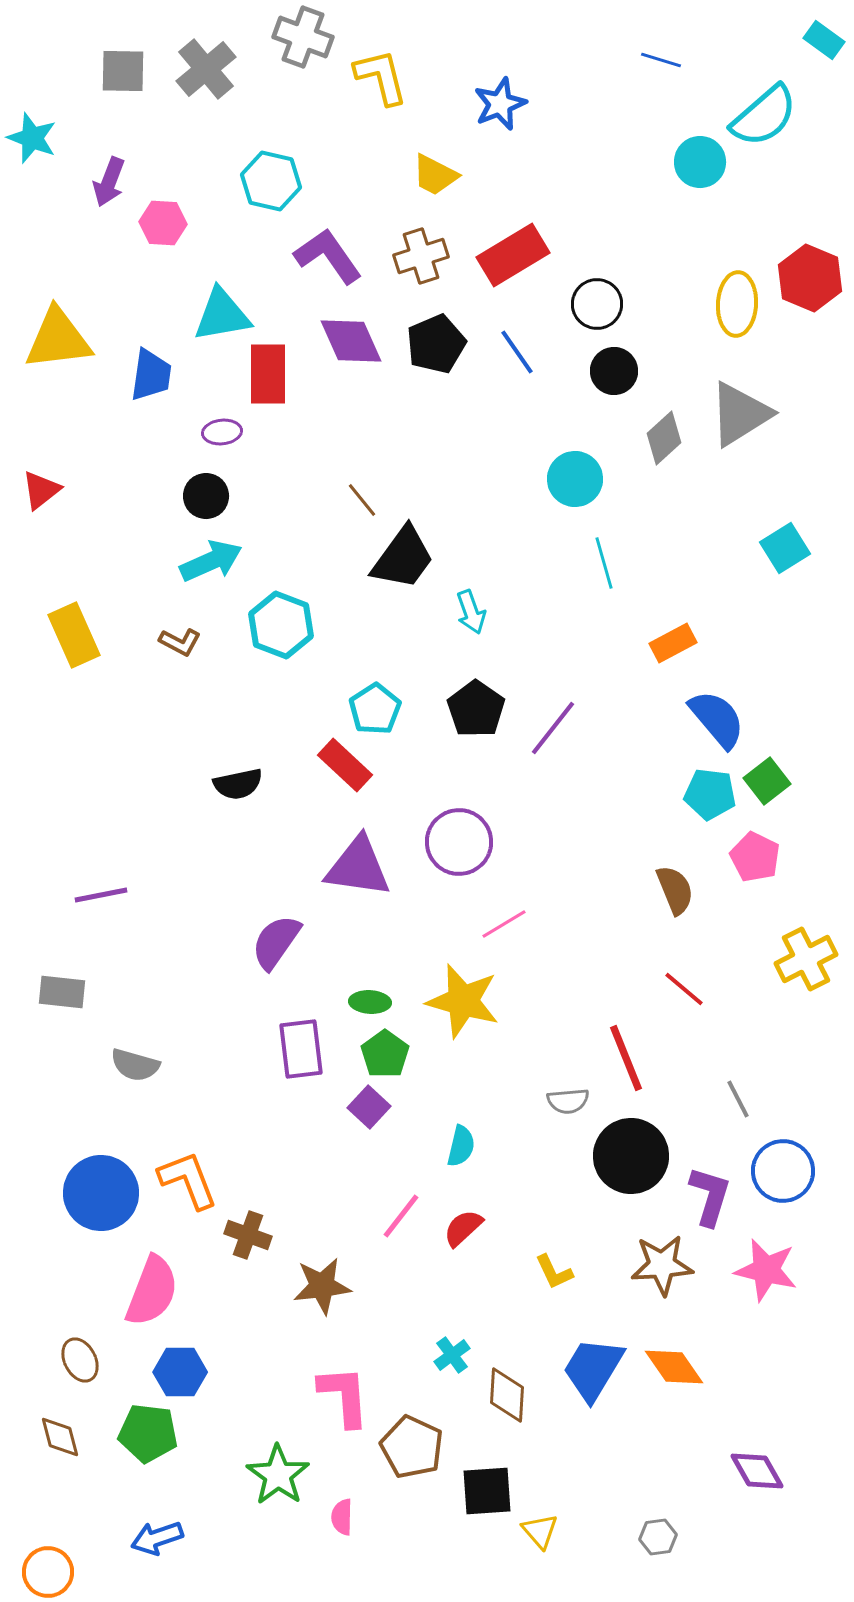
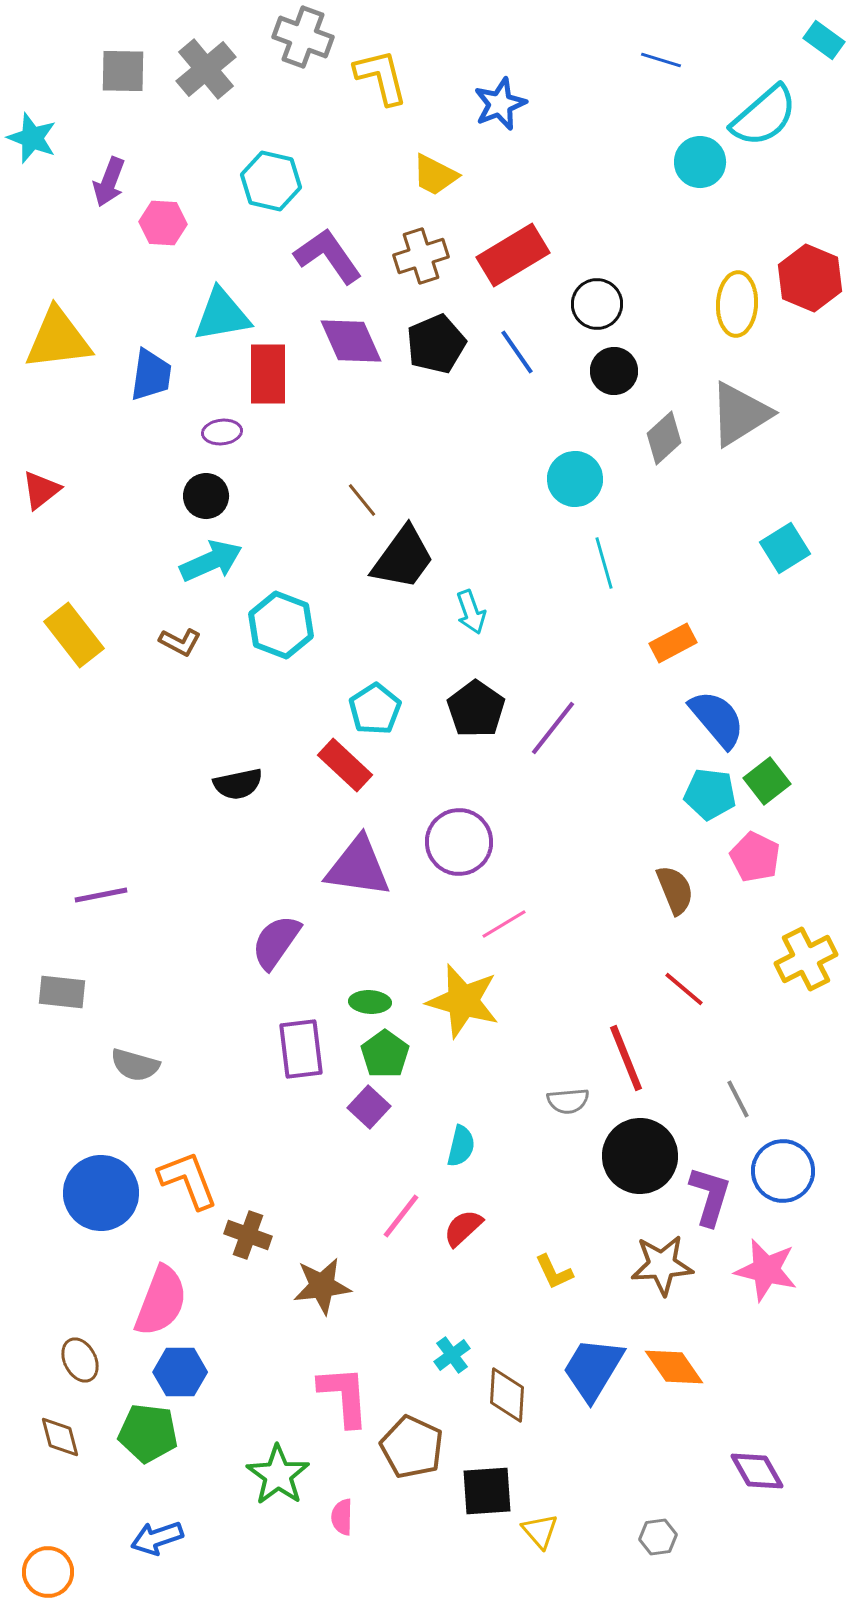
yellow rectangle at (74, 635): rotated 14 degrees counterclockwise
black circle at (631, 1156): moved 9 px right
pink semicircle at (152, 1291): moved 9 px right, 10 px down
